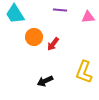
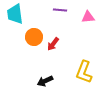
cyan trapezoid: rotated 25 degrees clockwise
